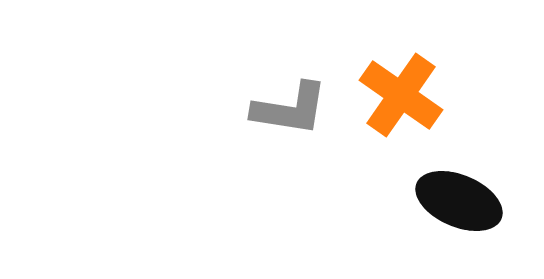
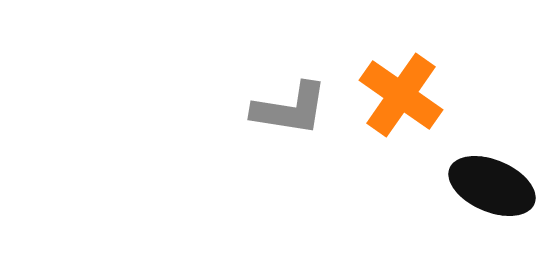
black ellipse: moved 33 px right, 15 px up
